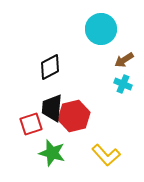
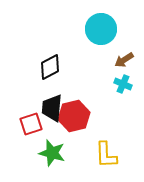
yellow L-shape: rotated 40 degrees clockwise
